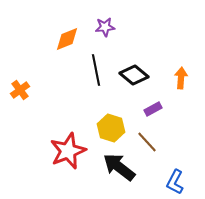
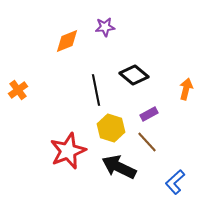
orange diamond: moved 2 px down
black line: moved 20 px down
orange arrow: moved 5 px right, 11 px down; rotated 10 degrees clockwise
orange cross: moved 2 px left
purple rectangle: moved 4 px left, 5 px down
black arrow: rotated 12 degrees counterclockwise
blue L-shape: rotated 20 degrees clockwise
